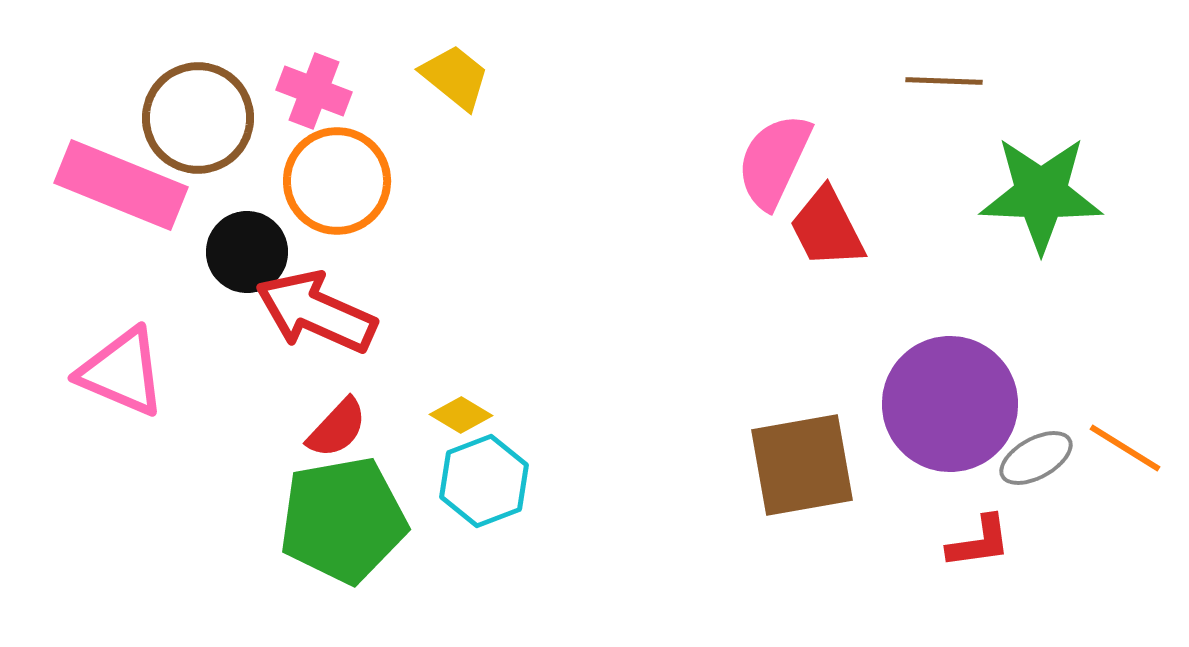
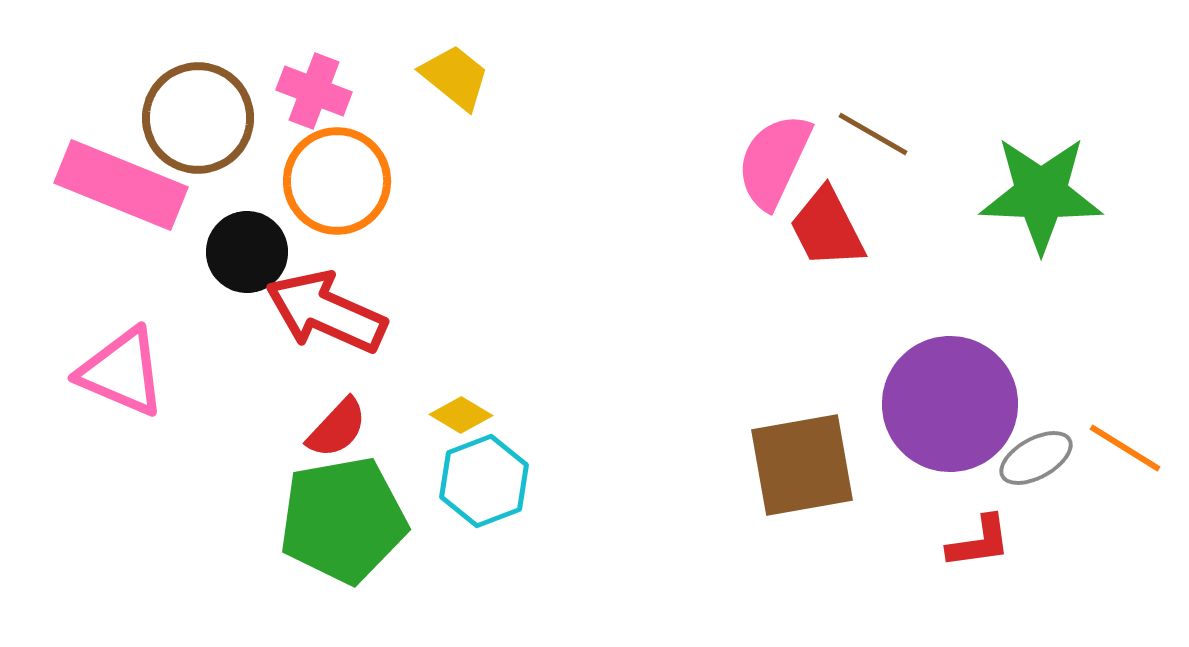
brown line: moved 71 px left, 53 px down; rotated 28 degrees clockwise
red arrow: moved 10 px right
